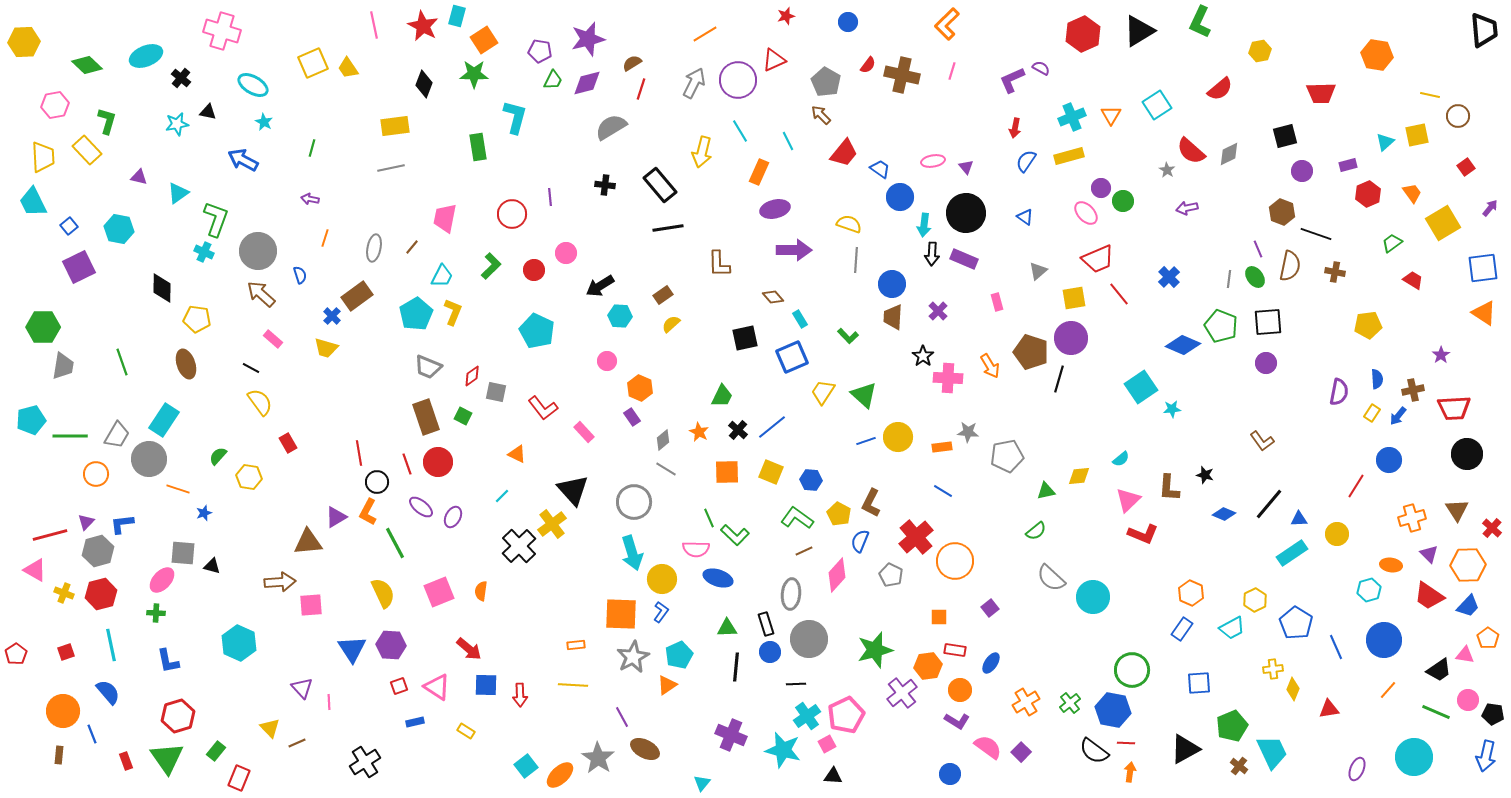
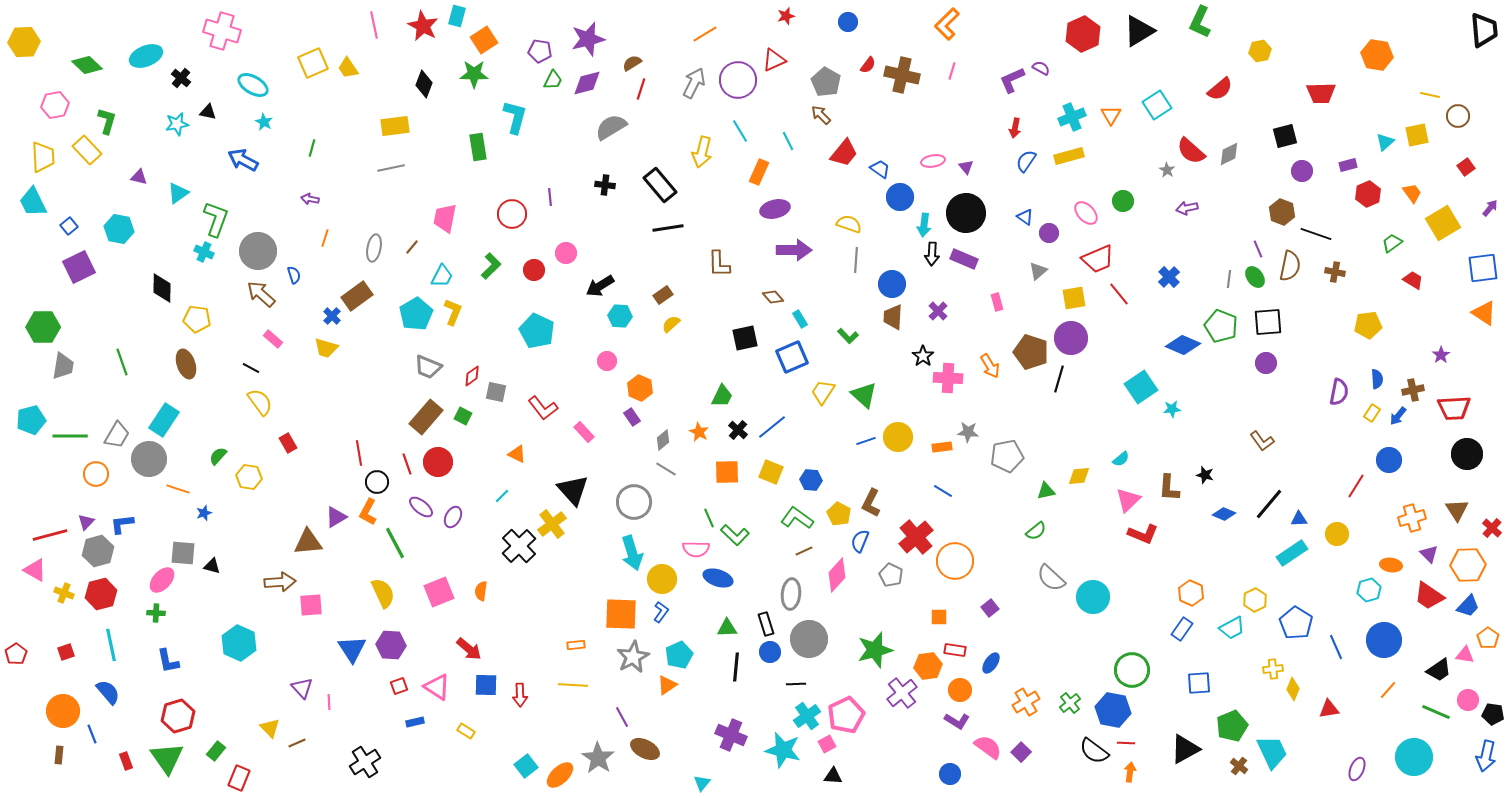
purple circle at (1101, 188): moved 52 px left, 45 px down
blue semicircle at (300, 275): moved 6 px left
brown rectangle at (426, 417): rotated 60 degrees clockwise
